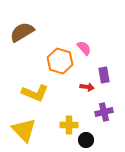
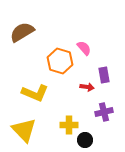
black circle: moved 1 px left
